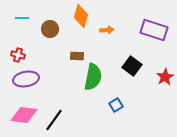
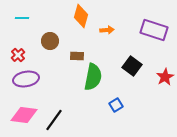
brown circle: moved 12 px down
red cross: rotated 32 degrees clockwise
